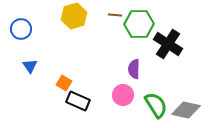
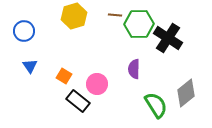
blue circle: moved 3 px right, 2 px down
black cross: moved 6 px up
orange square: moved 7 px up
pink circle: moved 26 px left, 11 px up
black rectangle: rotated 15 degrees clockwise
gray diamond: moved 17 px up; rotated 52 degrees counterclockwise
